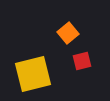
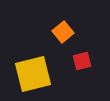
orange square: moved 5 px left, 1 px up
